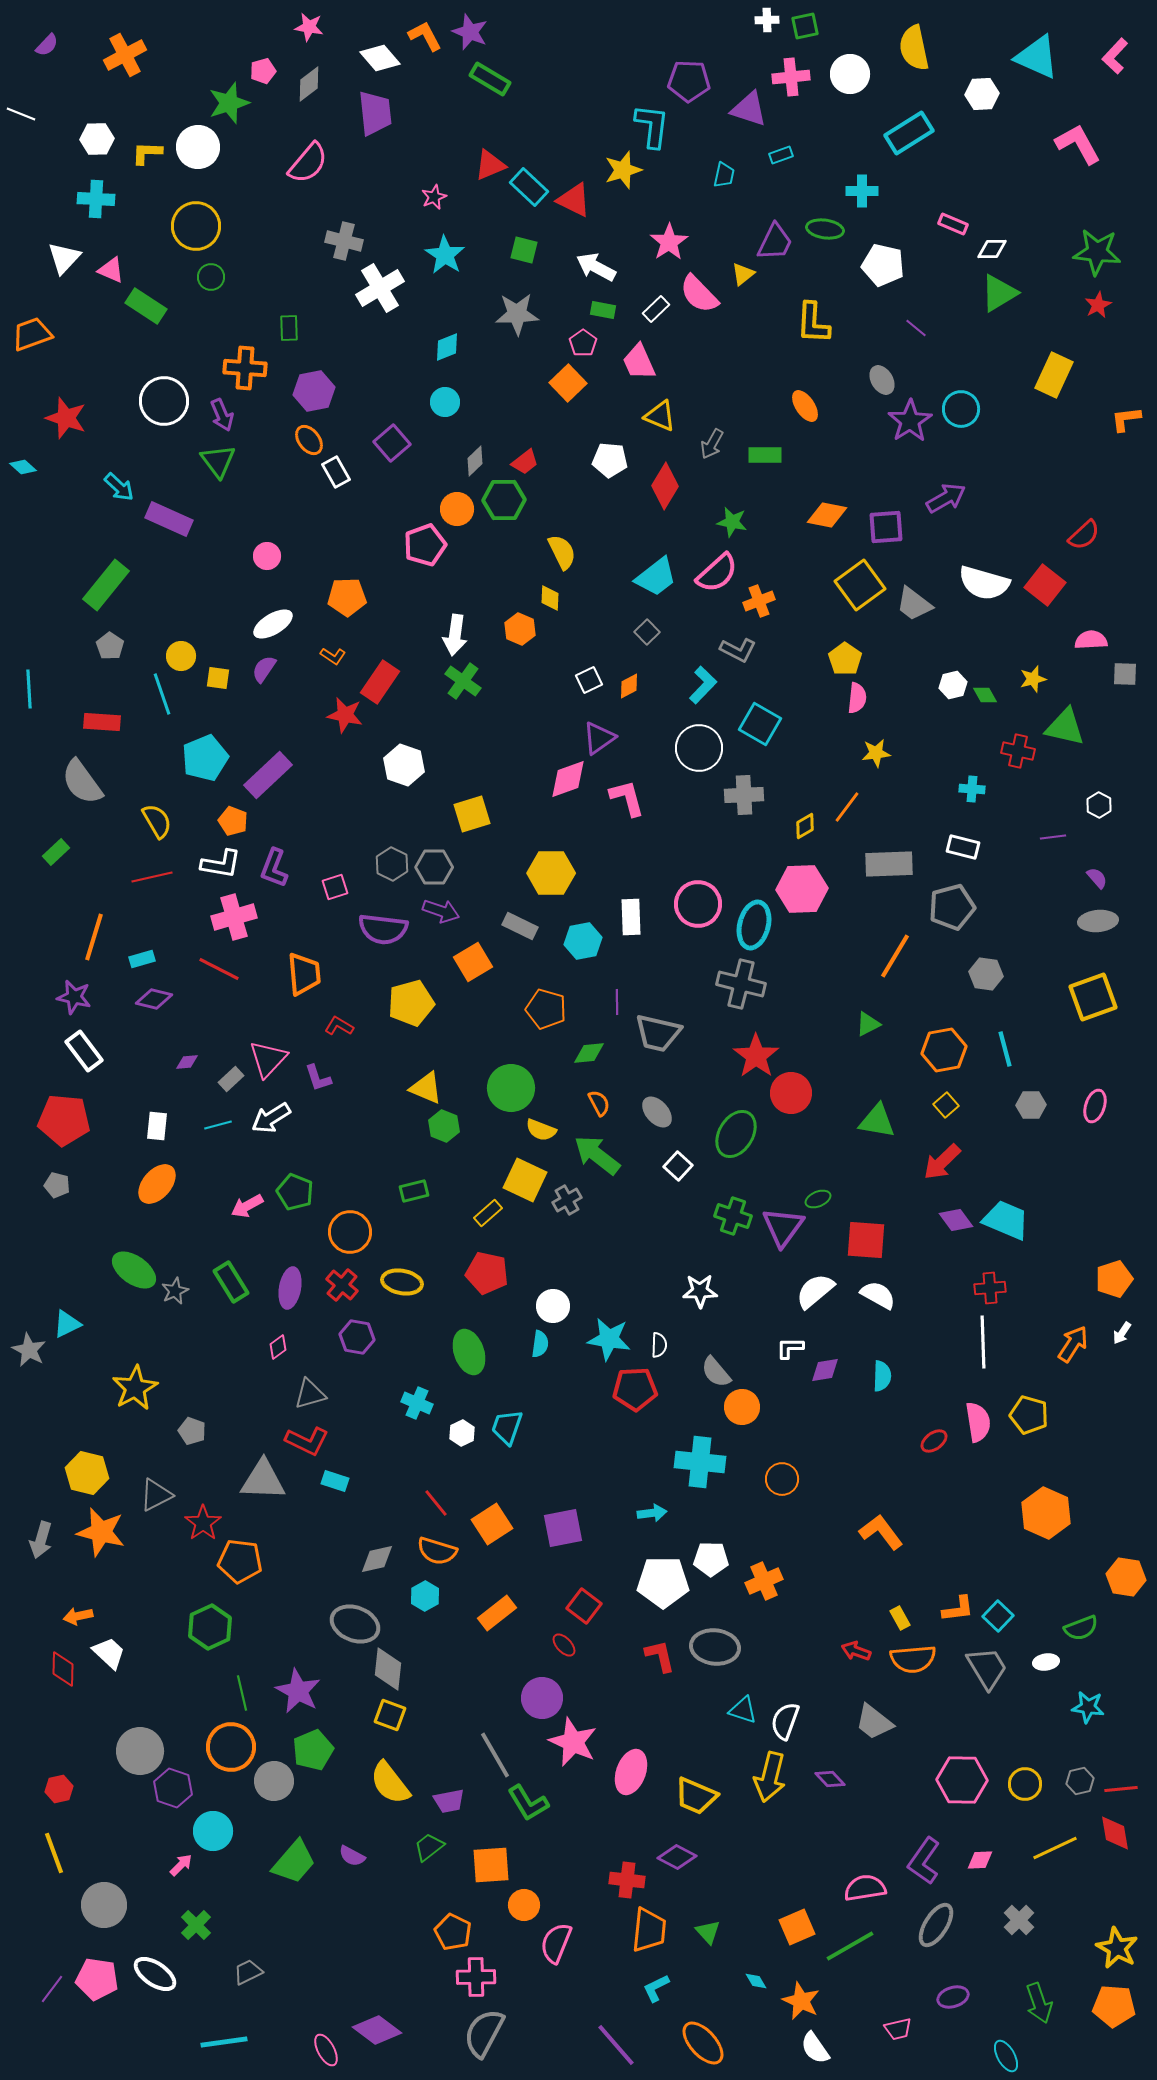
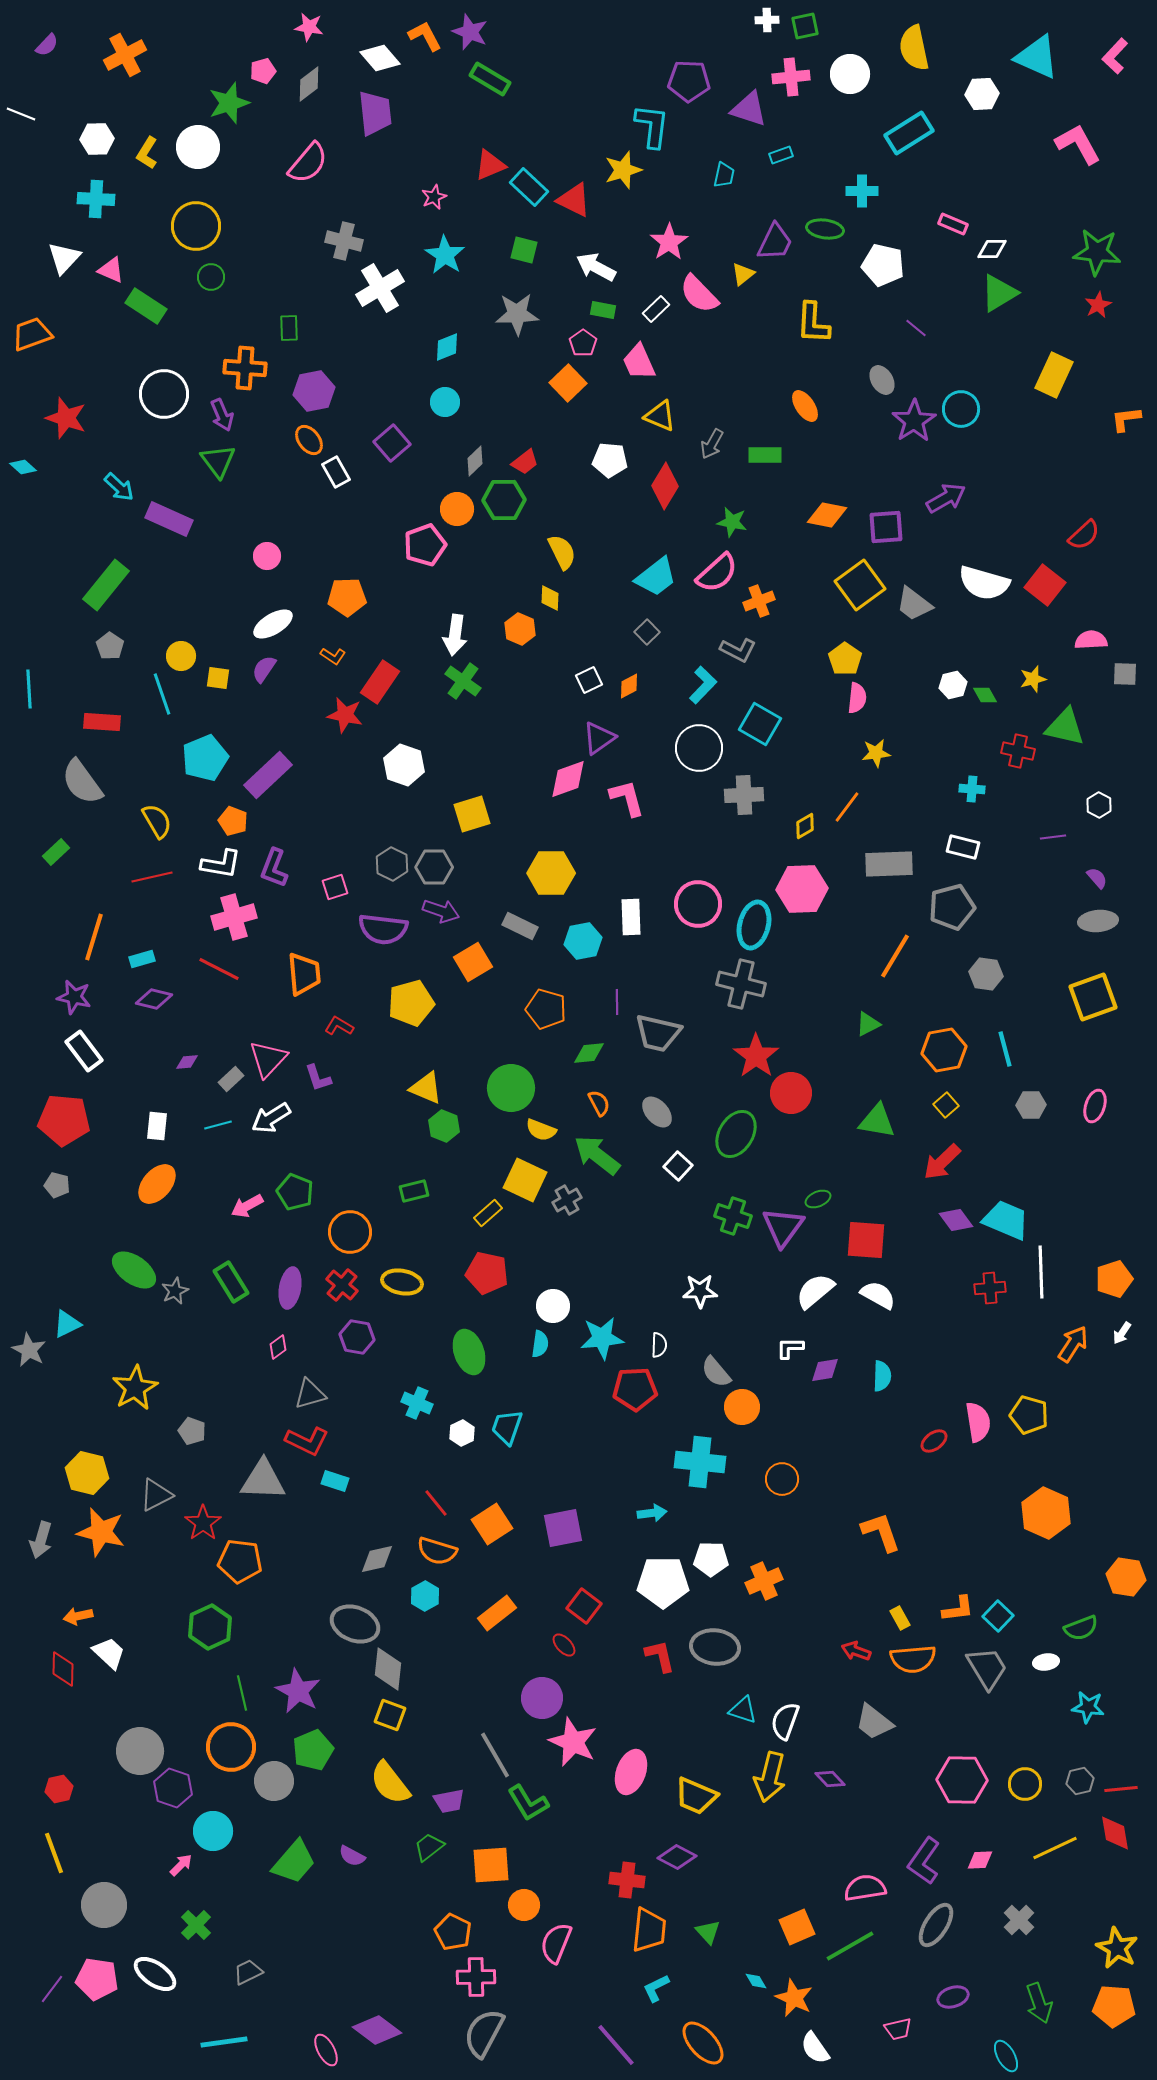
yellow L-shape at (147, 153): rotated 60 degrees counterclockwise
white circle at (164, 401): moved 7 px up
purple star at (910, 421): moved 4 px right
cyan star at (609, 1339): moved 7 px left, 1 px up; rotated 15 degrees counterclockwise
white line at (983, 1342): moved 58 px right, 70 px up
orange L-shape at (881, 1532): rotated 18 degrees clockwise
orange star at (801, 2001): moved 7 px left, 3 px up
